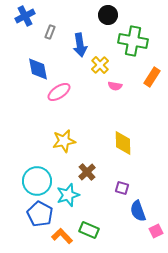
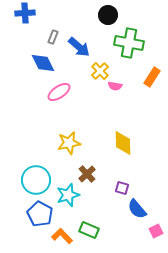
blue cross: moved 3 px up; rotated 24 degrees clockwise
gray rectangle: moved 3 px right, 5 px down
green cross: moved 4 px left, 2 px down
blue arrow: moved 1 px left, 2 px down; rotated 40 degrees counterclockwise
yellow cross: moved 6 px down
blue diamond: moved 5 px right, 6 px up; rotated 15 degrees counterclockwise
yellow star: moved 5 px right, 2 px down
brown cross: moved 2 px down
cyan circle: moved 1 px left, 1 px up
blue semicircle: moved 1 px left, 2 px up; rotated 20 degrees counterclockwise
